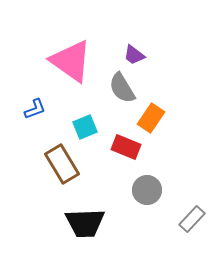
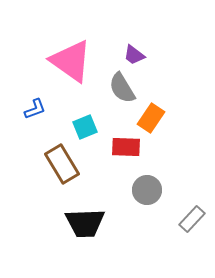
red rectangle: rotated 20 degrees counterclockwise
